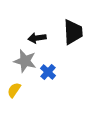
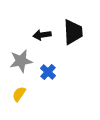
black arrow: moved 5 px right, 3 px up
gray star: moved 4 px left; rotated 25 degrees counterclockwise
yellow semicircle: moved 5 px right, 4 px down
